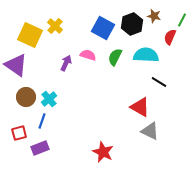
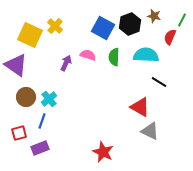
black hexagon: moved 2 px left
green semicircle: moved 1 px left; rotated 24 degrees counterclockwise
